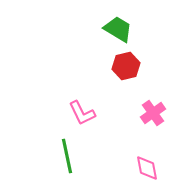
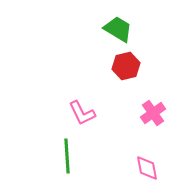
green line: rotated 8 degrees clockwise
